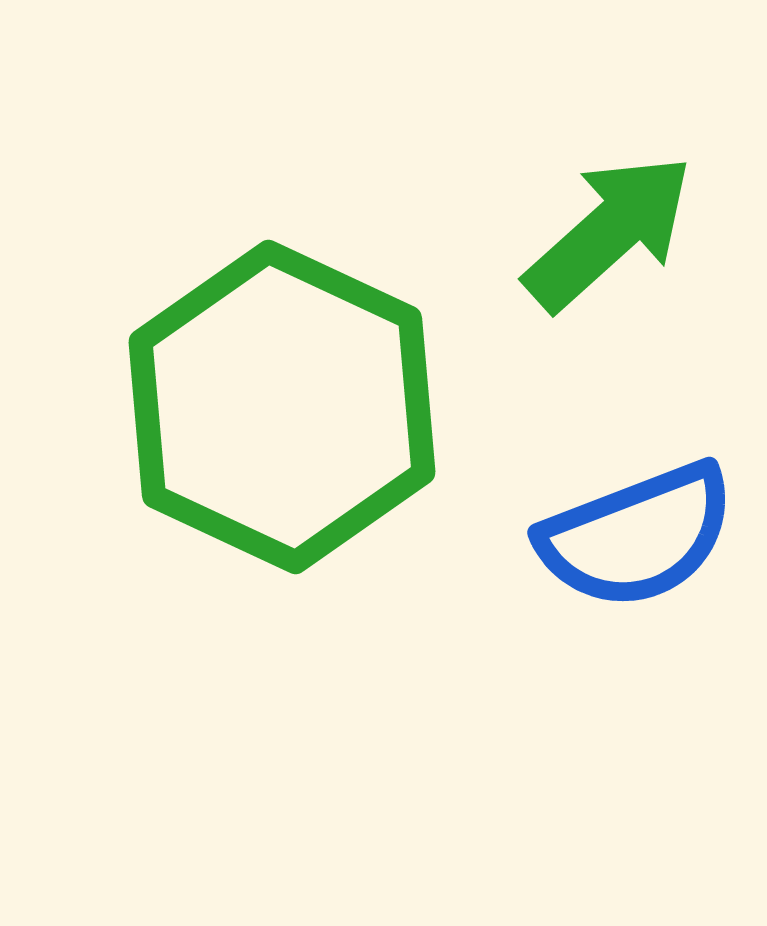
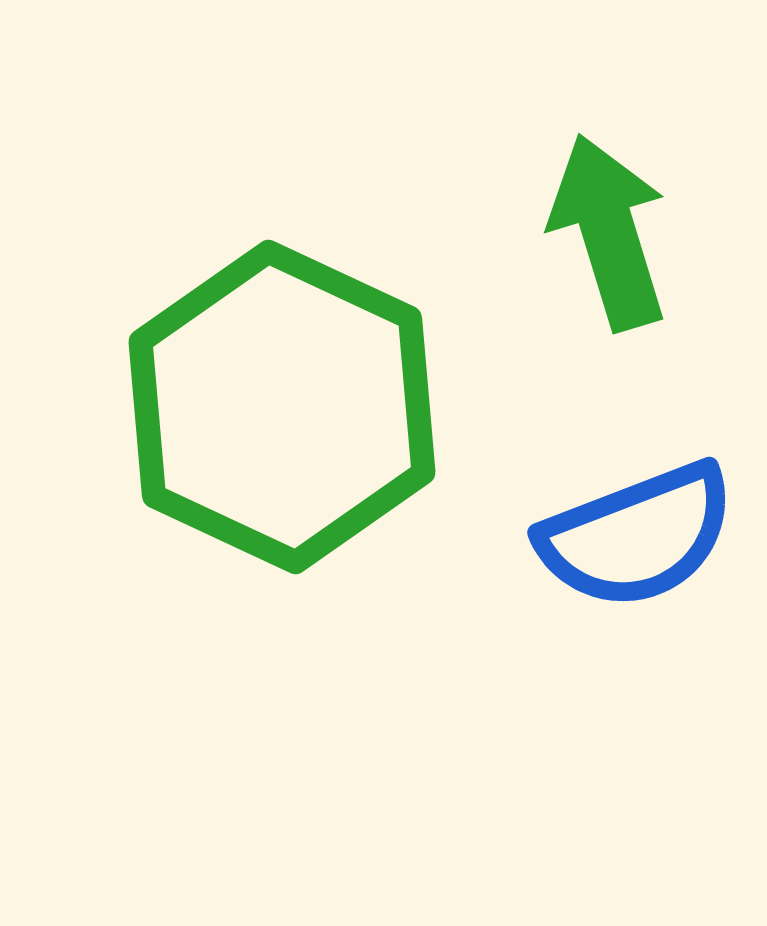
green arrow: rotated 65 degrees counterclockwise
